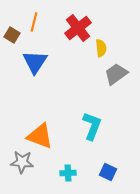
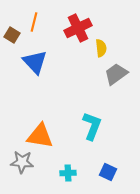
red cross: rotated 12 degrees clockwise
blue triangle: rotated 16 degrees counterclockwise
orange triangle: rotated 12 degrees counterclockwise
